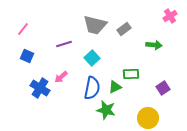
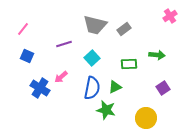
green arrow: moved 3 px right, 10 px down
green rectangle: moved 2 px left, 10 px up
yellow circle: moved 2 px left
